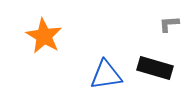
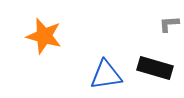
orange star: rotated 15 degrees counterclockwise
